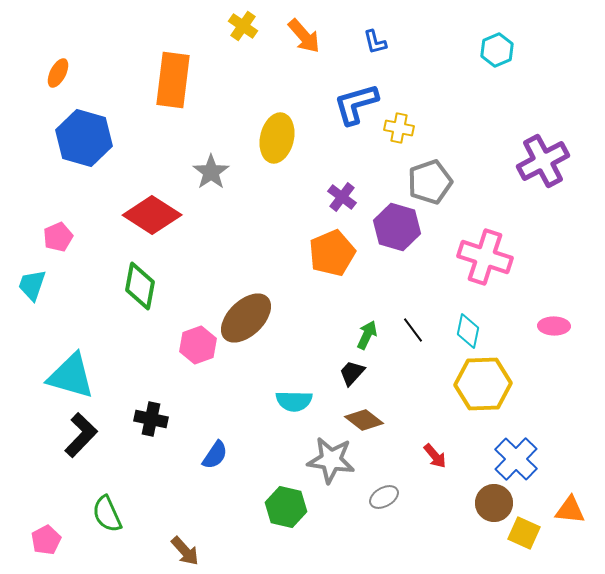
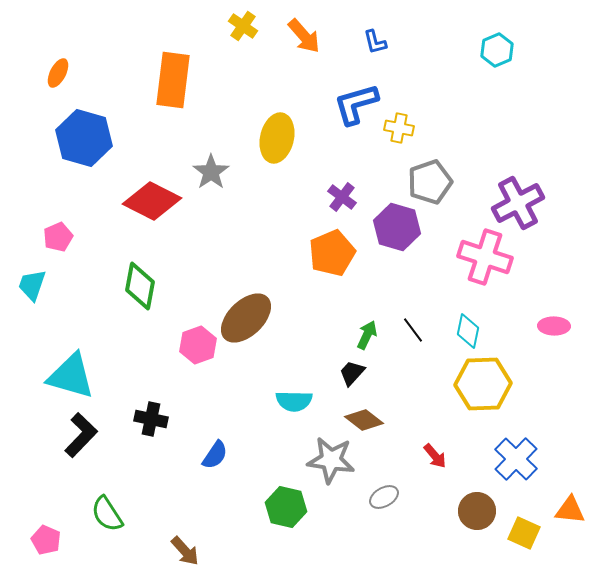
purple cross at (543, 161): moved 25 px left, 42 px down
red diamond at (152, 215): moved 14 px up; rotated 6 degrees counterclockwise
brown circle at (494, 503): moved 17 px left, 8 px down
green semicircle at (107, 514): rotated 9 degrees counterclockwise
pink pentagon at (46, 540): rotated 20 degrees counterclockwise
